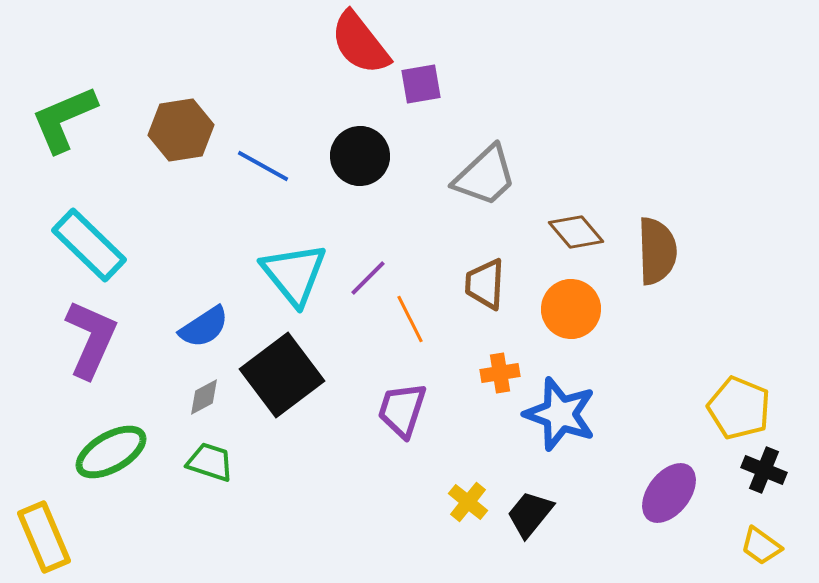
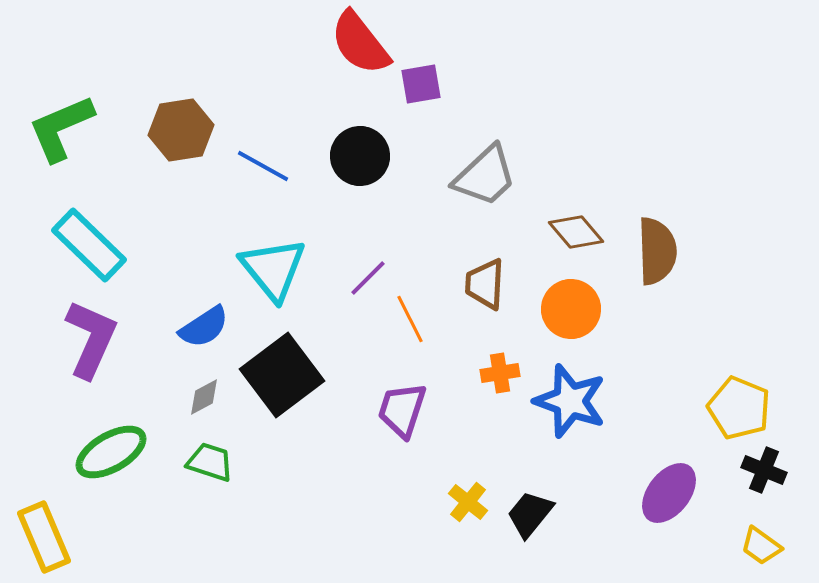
green L-shape: moved 3 px left, 9 px down
cyan triangle: moved 21 px left, 5 px up
blue star: moved 10 px right, 13 px up
